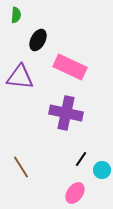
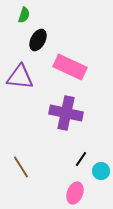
green semicircle: moved 8 px right; rotated 14 degrees clockwise
cyan circle: moved 1 px left, 1 px down
pink ellipse: rotated 15 degrees counterclockwise
